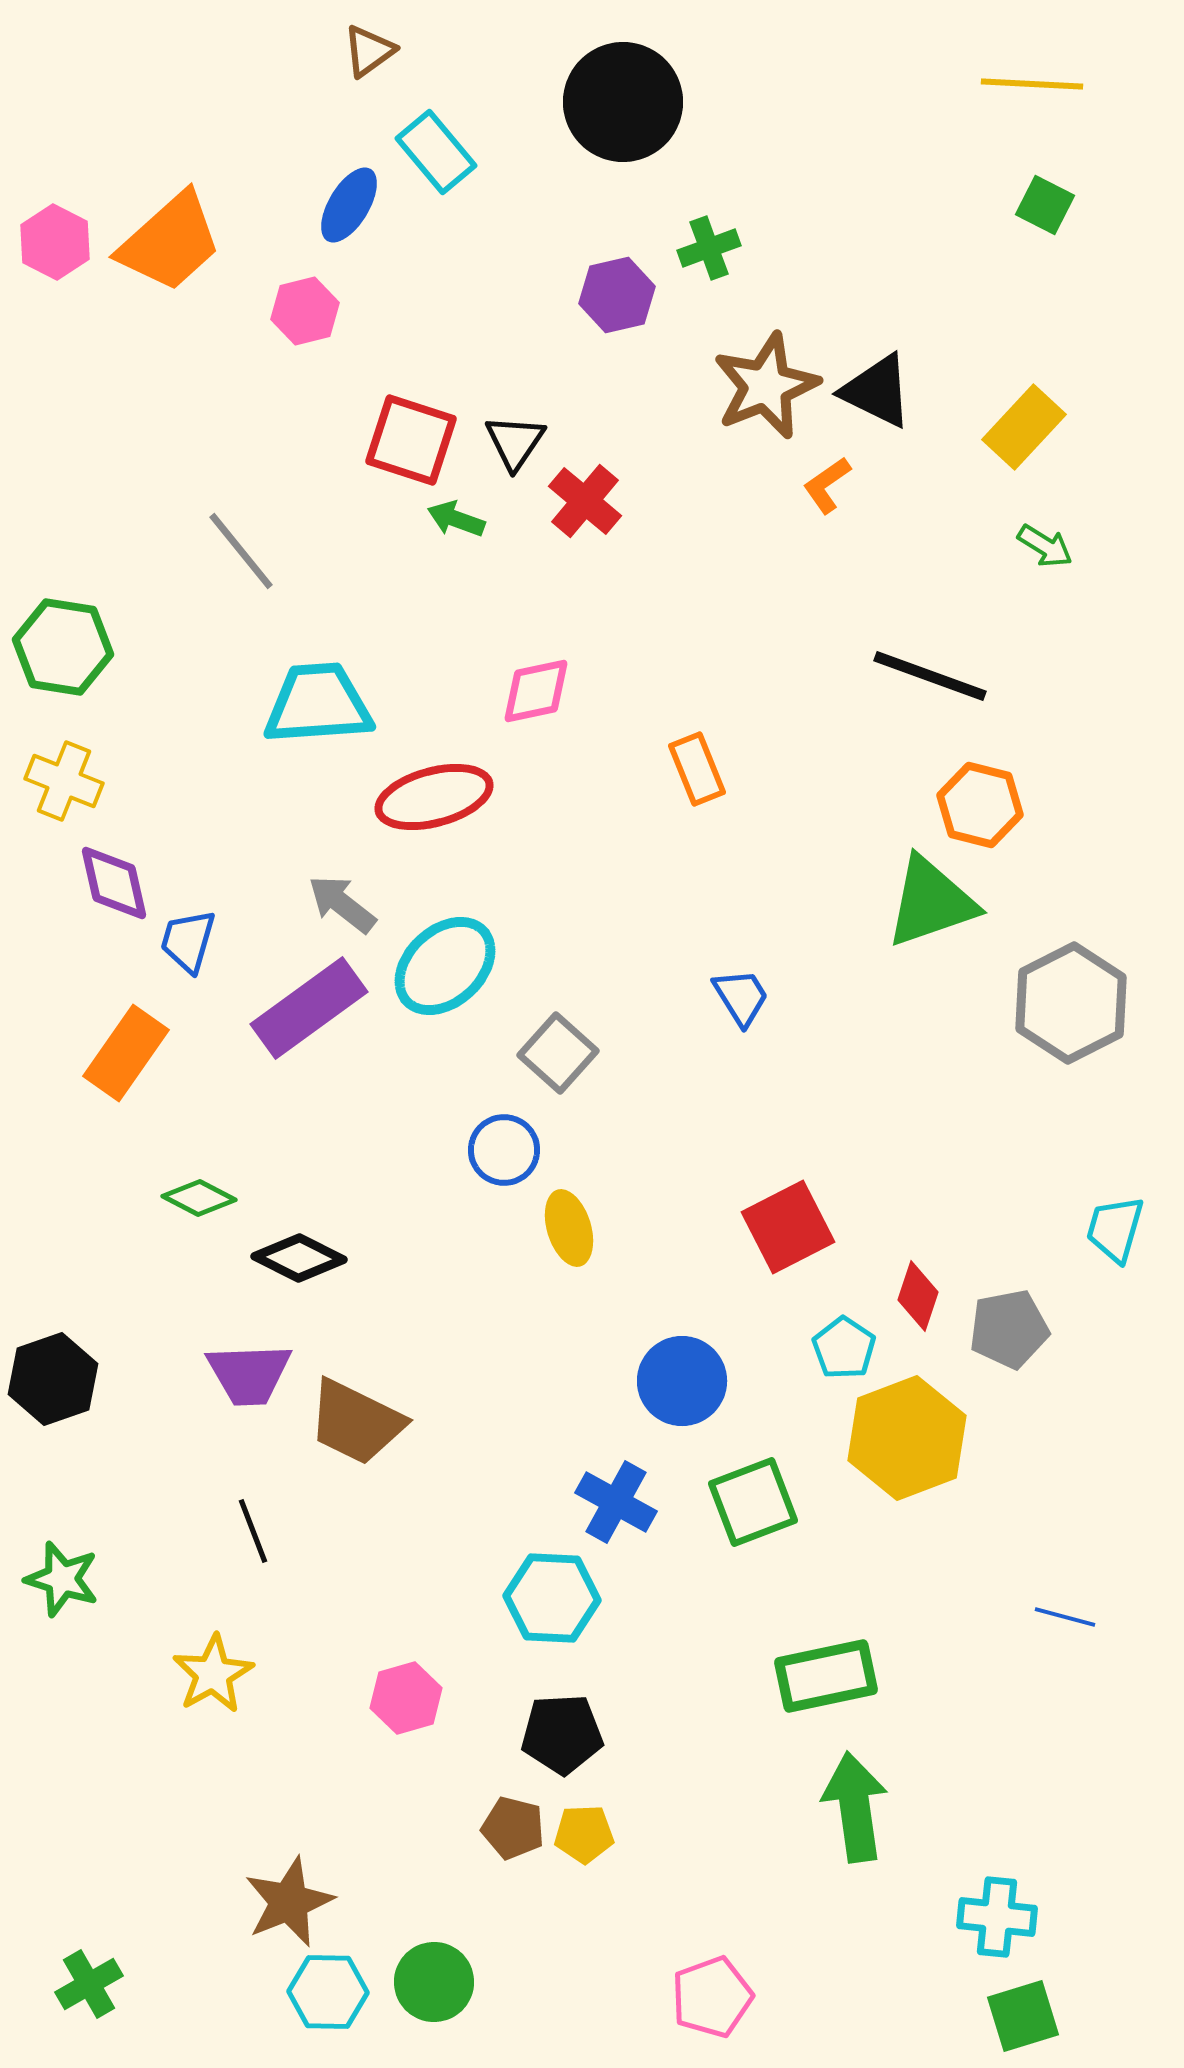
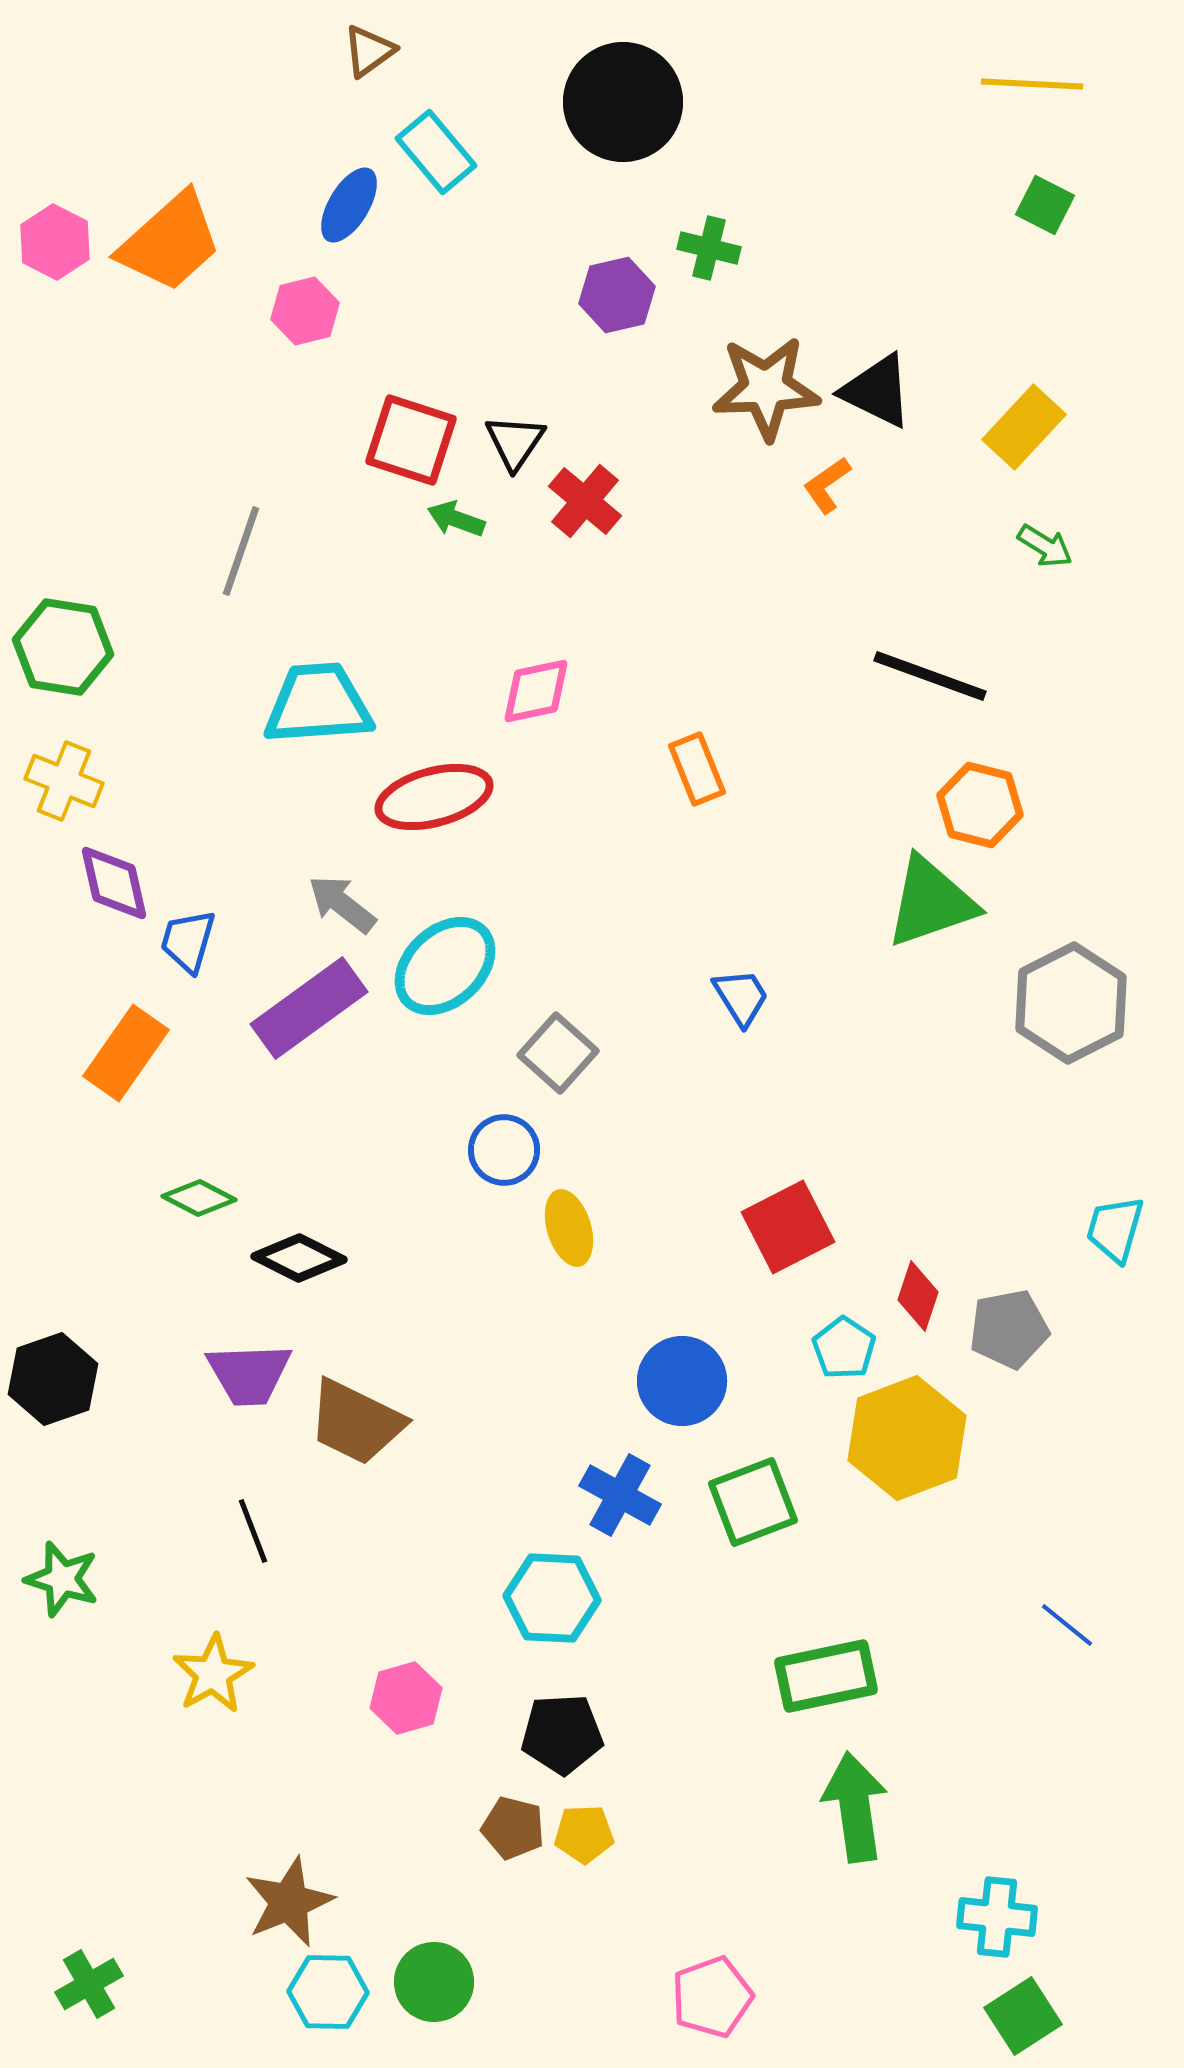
green cross at (709, 248): rotated 34 degrees clockwise
brown star at (766, 386): moved 2 px down; rotated 20 degrees clockwise
gray line at (241, 551): rotated 58 degrees clockwise
blue cross at (616, 1502): moved 4 px right, 7 px up
blue line at (1065, 1617): moved 2 px right, 8 px down; rotated 24 degrees clockwise
green square at (1023, 2016): rotated 16 degrees counterclockwise
